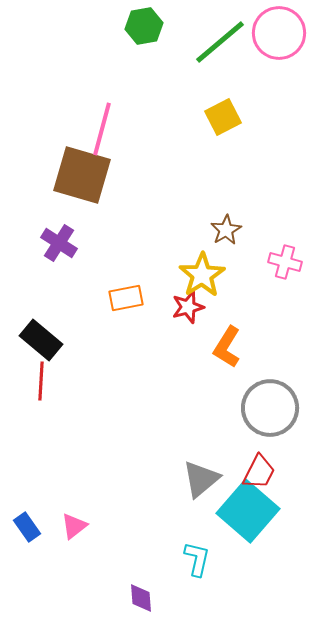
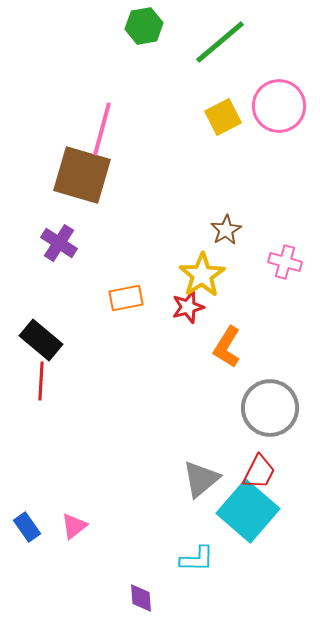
pink circle: moved 73 px down
cyan L-shape: rotated 78 degrees clockwise
